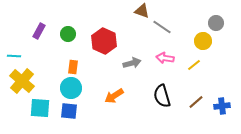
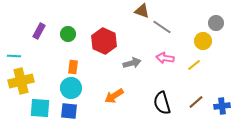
yellow cross: moved 1 px left; rotated 35 degrees clockwise
black semicircle: moved 7 px down
